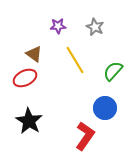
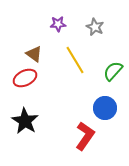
purple star: moved 2 px up
black star: moved 4 px left
